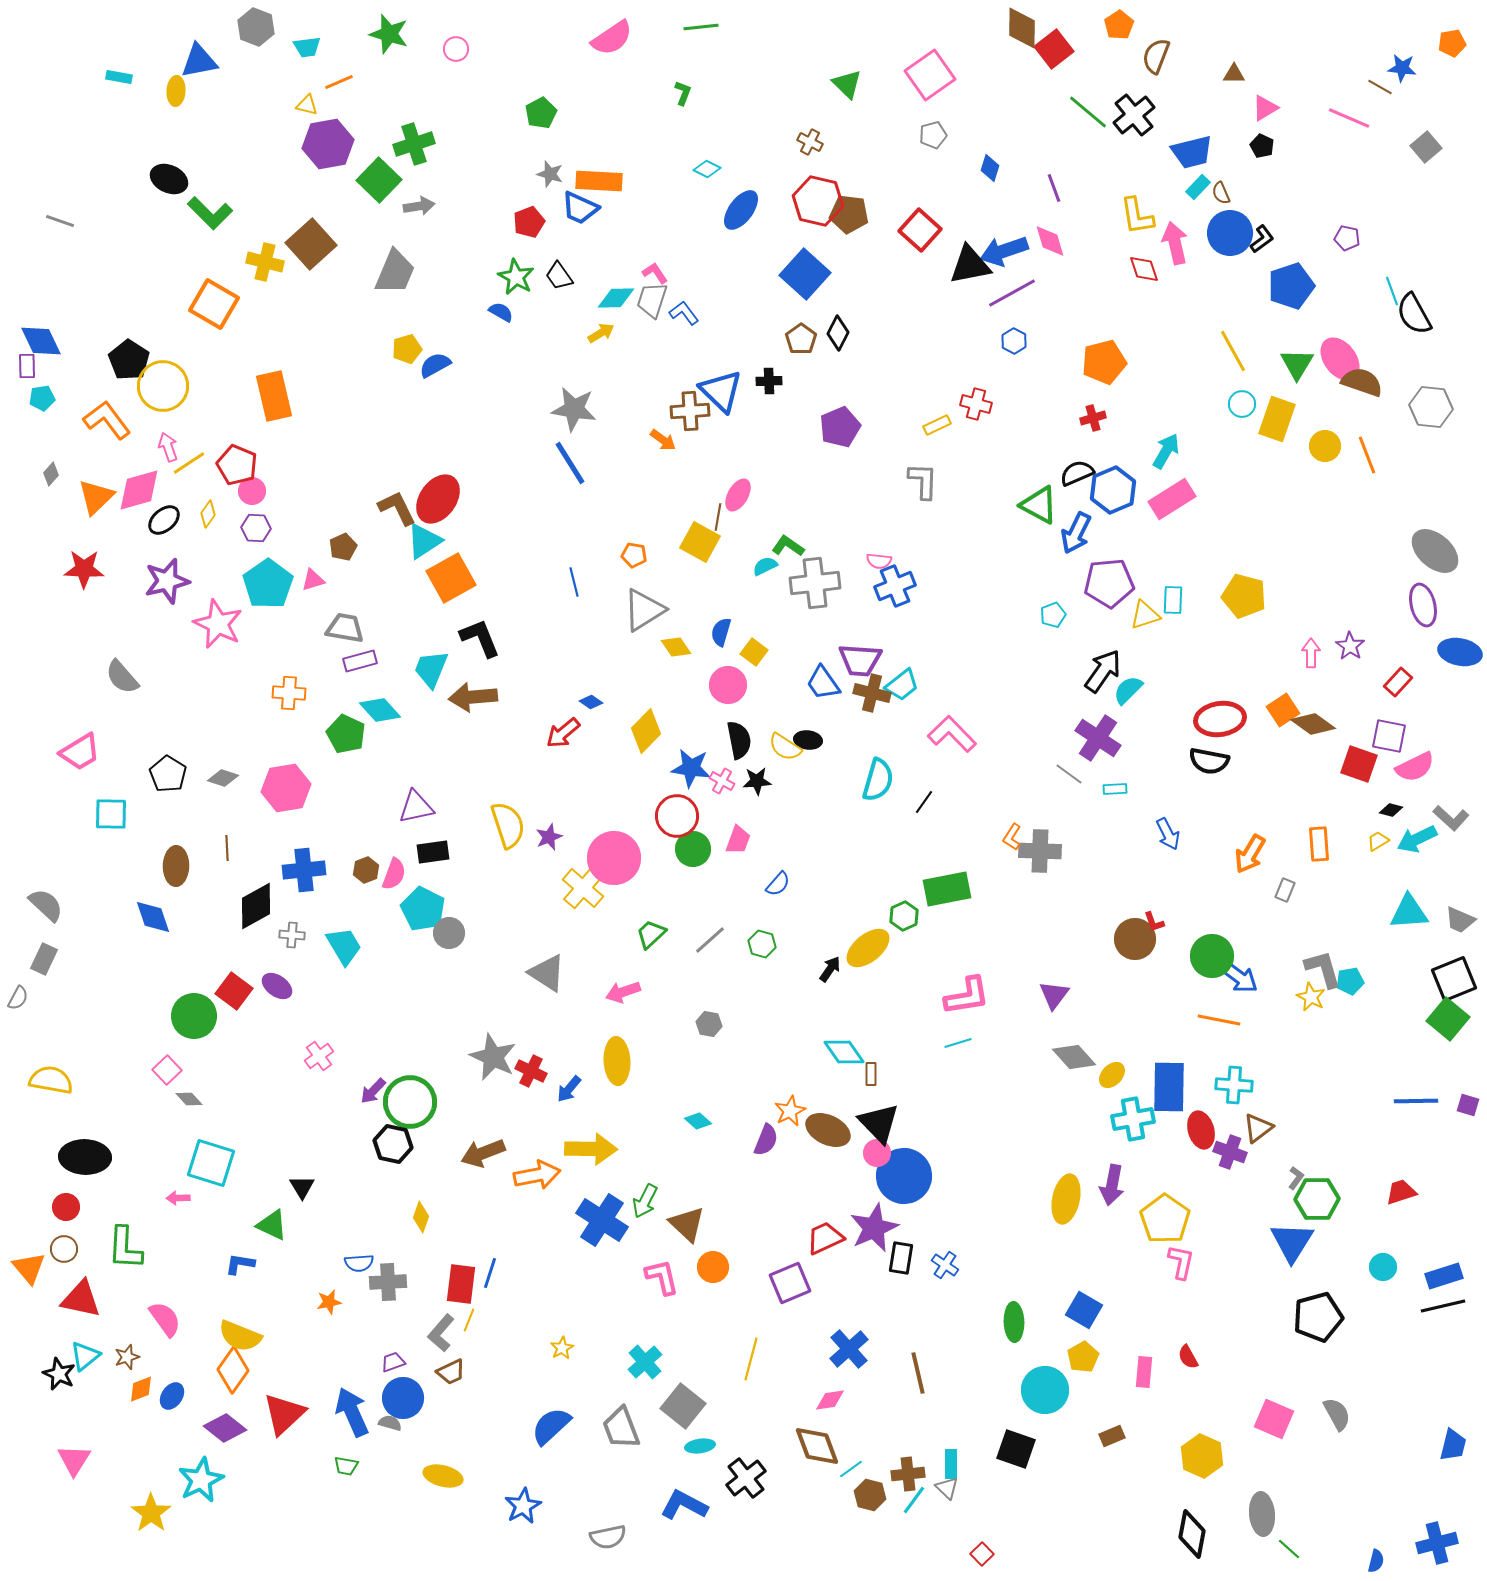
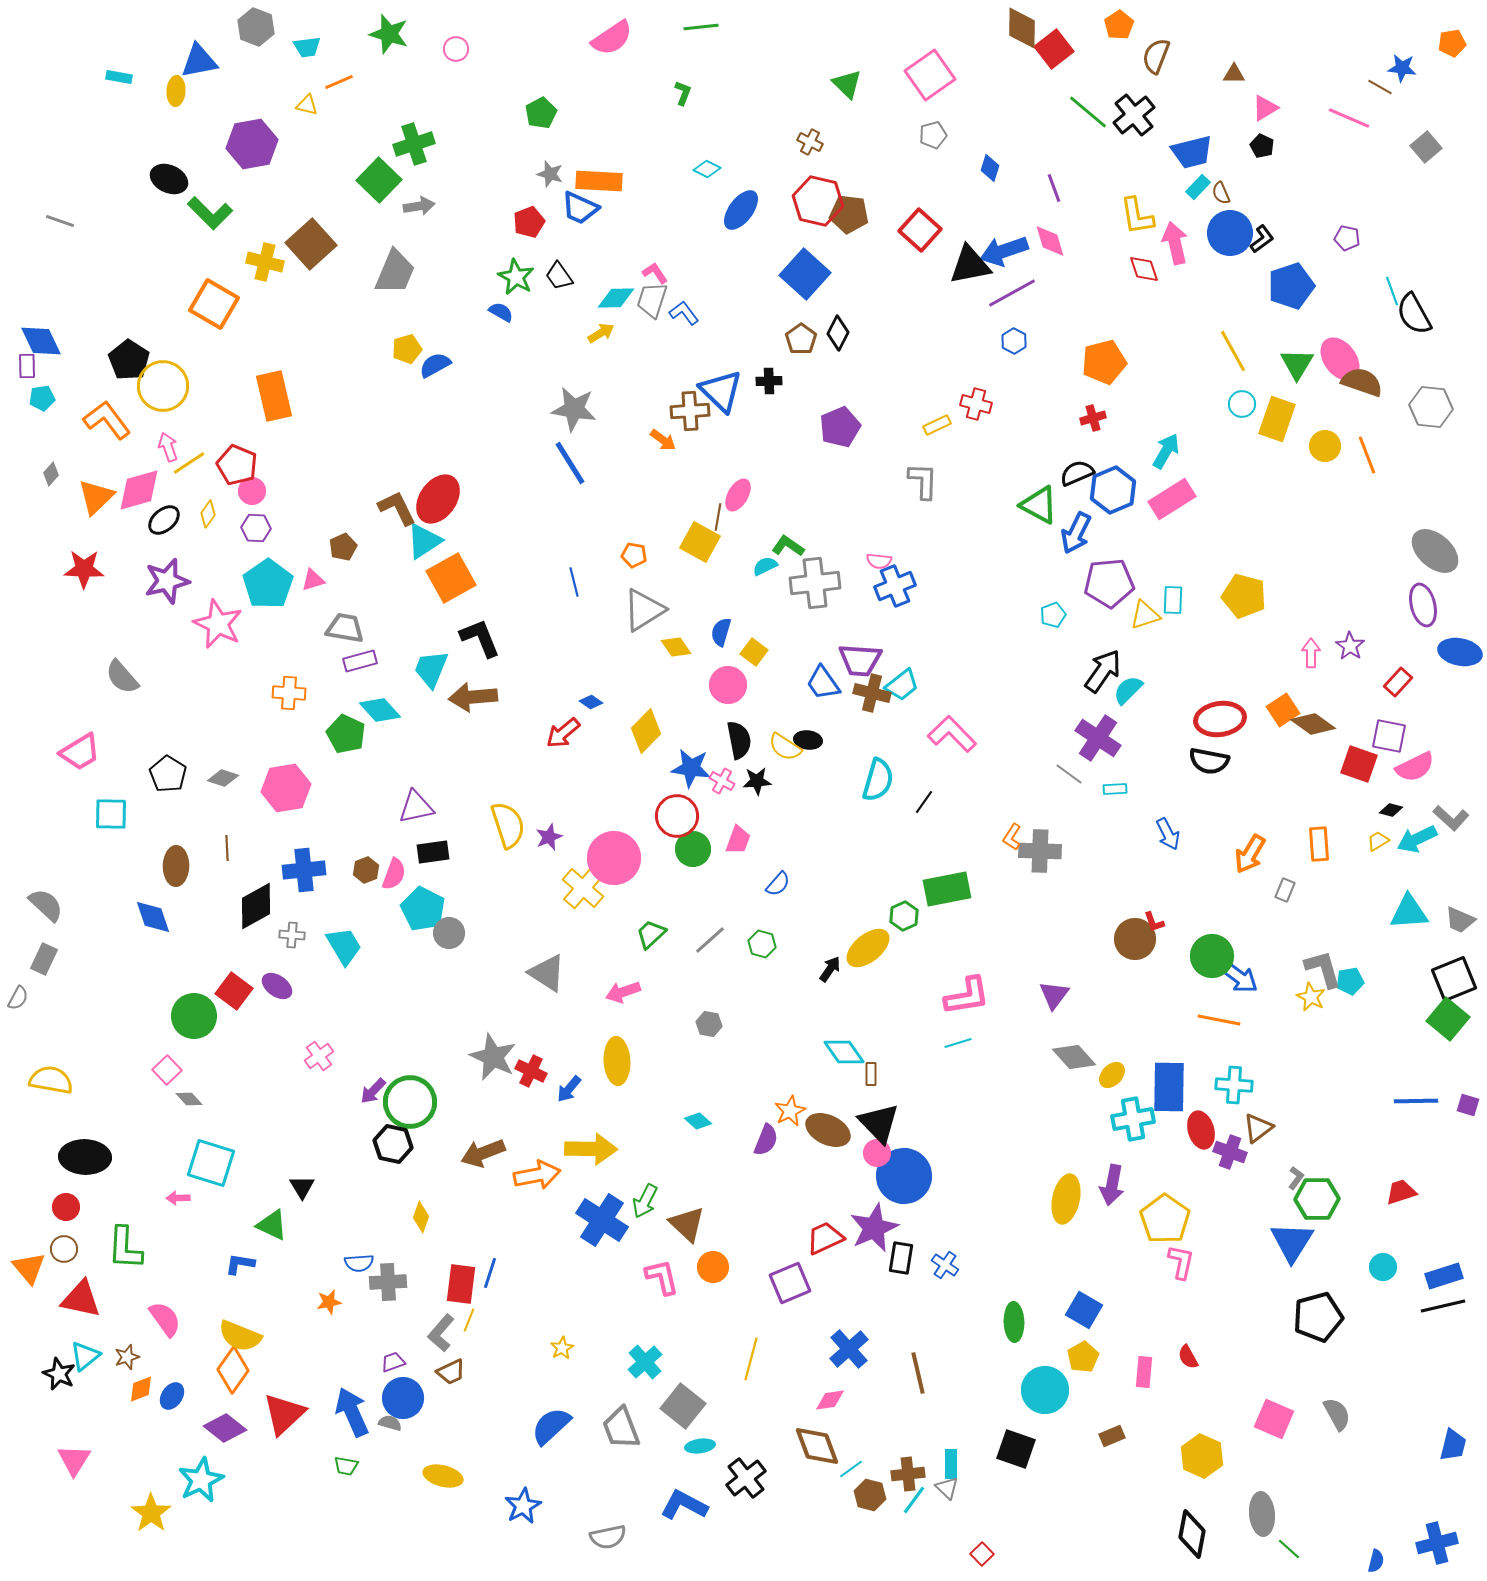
purple hexagon at (328, 144): moved 76 px left
